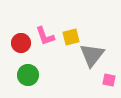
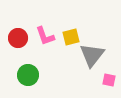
red circle: moved 3 px left, 5 px up
